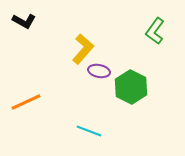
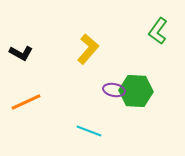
black L-shape: moved 3 px left, 32 px down
green L-shape: moved 3 px right
yellow L-shape: moved 5 px right
purple ellipse: moved 15 px right, 19 px down
green hexagon: moved 5 px right, 4 px down; rotated 24 degrees counterclockwise
